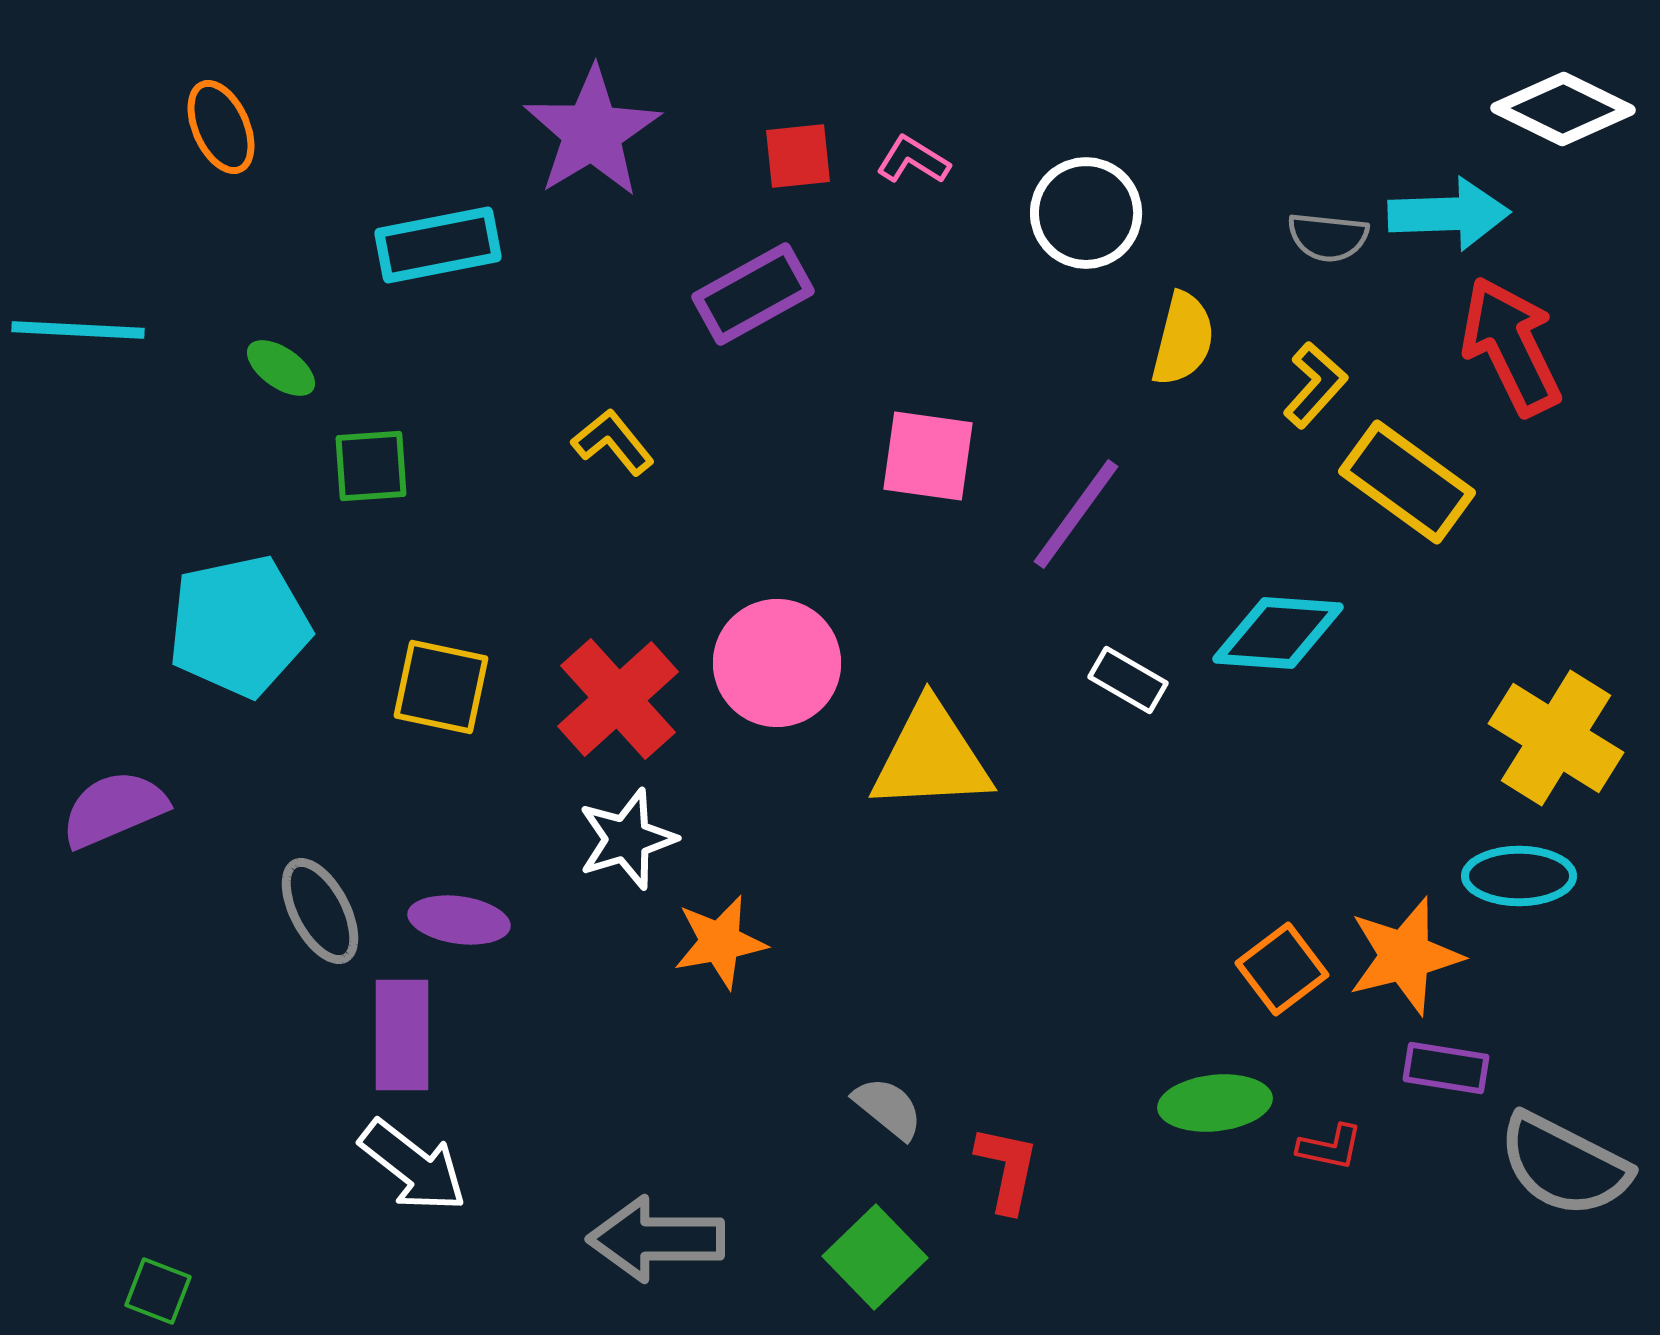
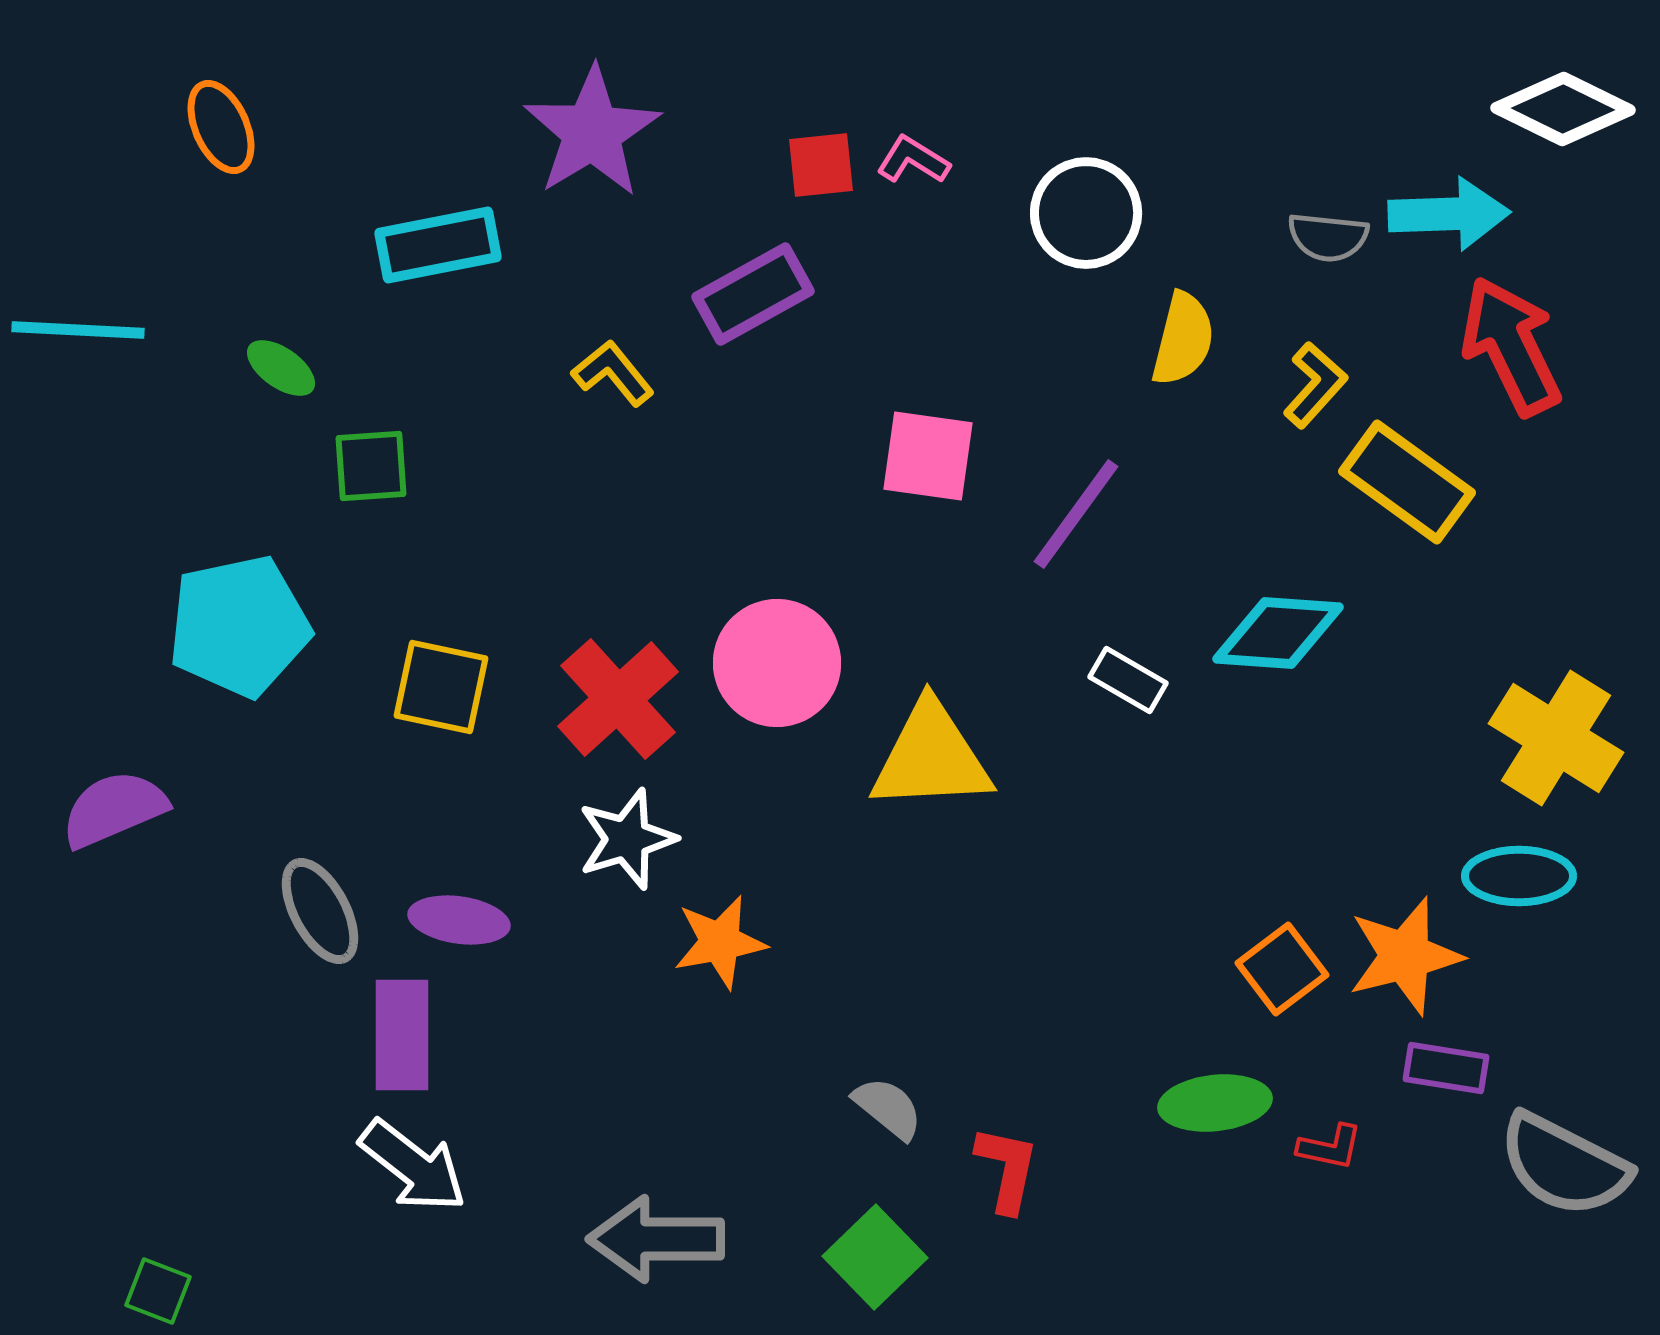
red square at (798, 156): moved 23 px right, 9 px down
yellow L-shape at (613, 442): moved 69 px up
